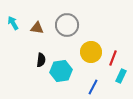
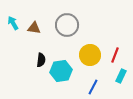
brown triangle: moved 3 px left
yellow circle: moved 1 px left, 3 px down
red line: moved 2 px right, 3 px up
